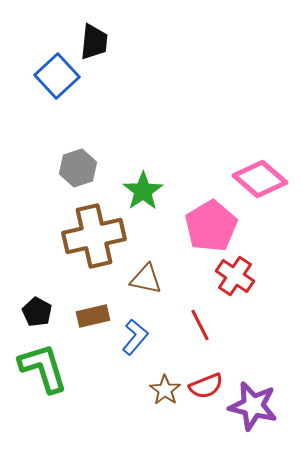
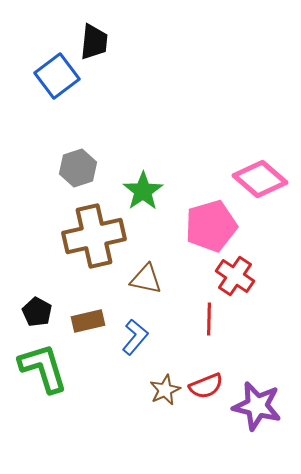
blue square: rotated 6 degrees clockwise
pink pentagon: rotated 15 degrees clockwise
brown rectangle: moved 5 px left, 5 px down
red line: moved 9 px right, 6 px up; rotated 28 degrees clockwise
brown star: rotated 12 degrees clockwise
purple star: moved 4 px right
